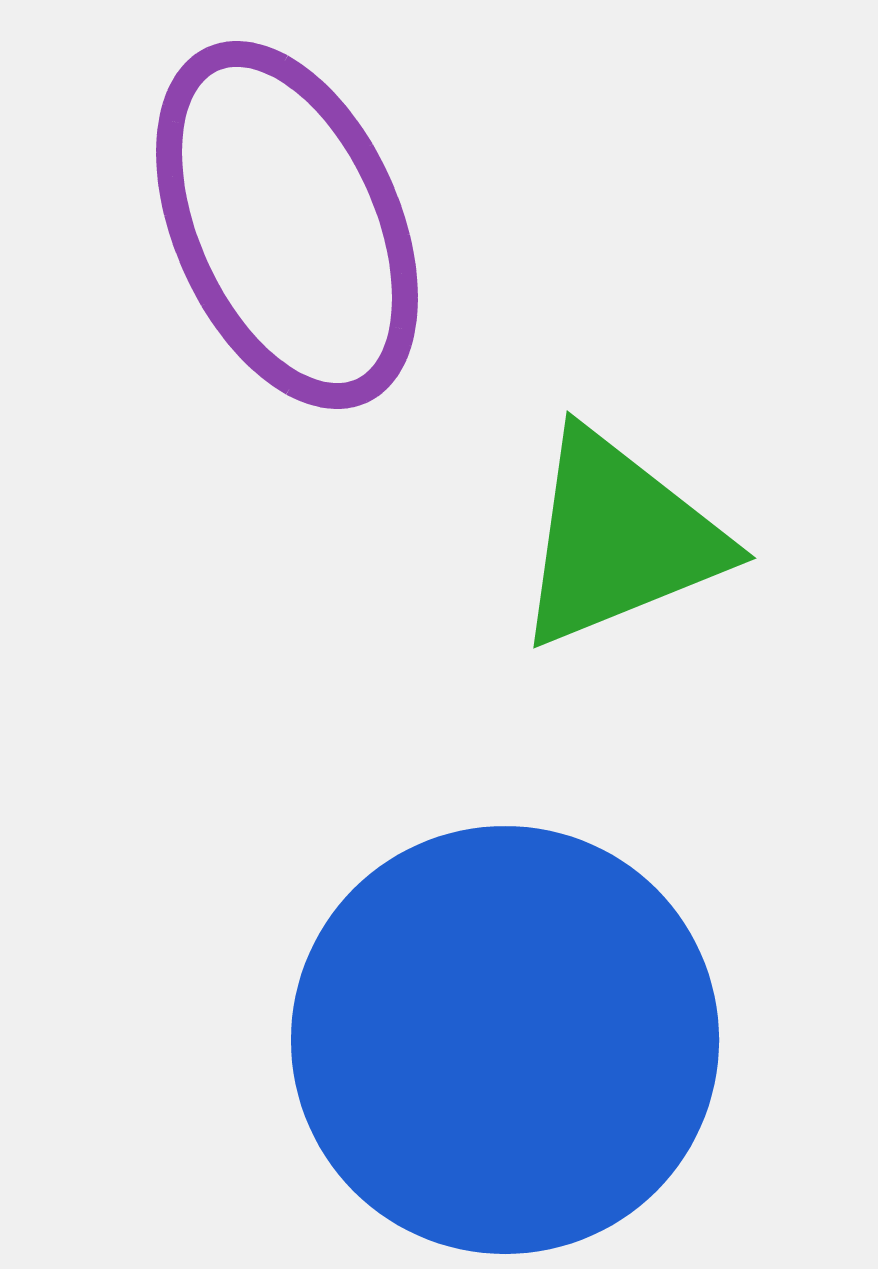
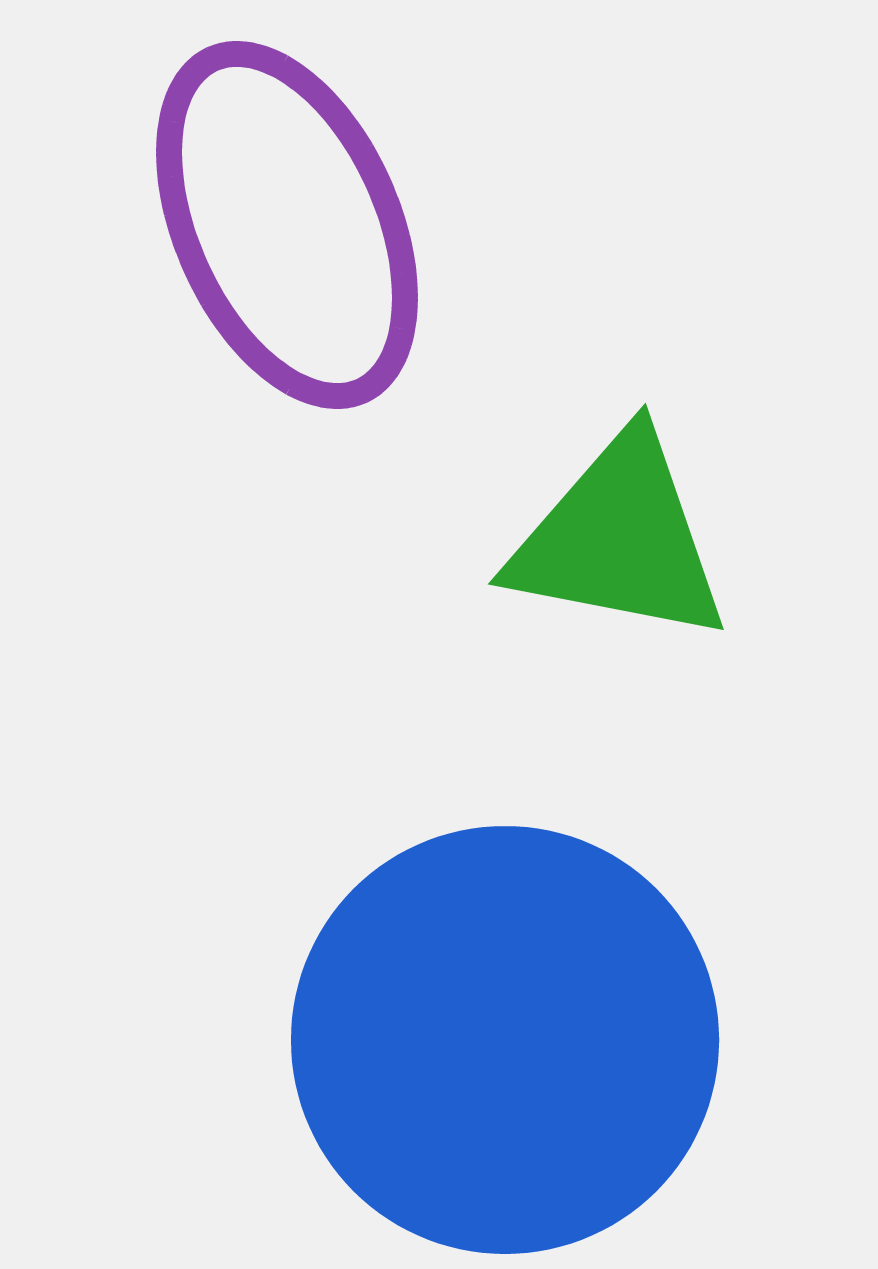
green triangle: rotated 33 degrees clockwise
